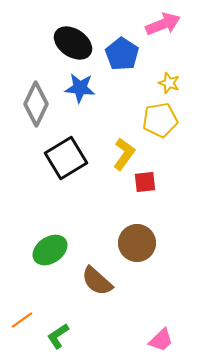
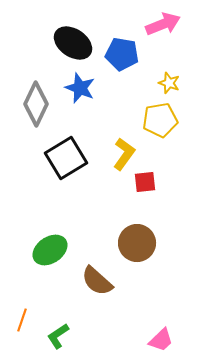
blue pentagon: rotated 24 degrees counterclockwise
blue star: rotated 16 degrees clockwise
orange line: rotated 35 degrees counterclockwise
